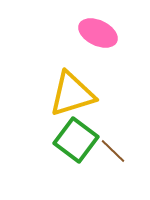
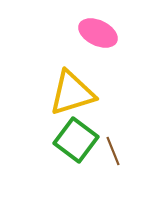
yellow triangle: moved 1 px up
brown line: rotated 24 degrees clockwise
